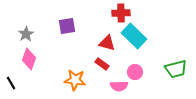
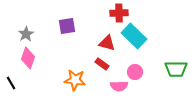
red cross: moved 2 px left
pink diamond: moved 1 px left, 1 px up
green trapezoid: rotated 15 degrees clockwise
